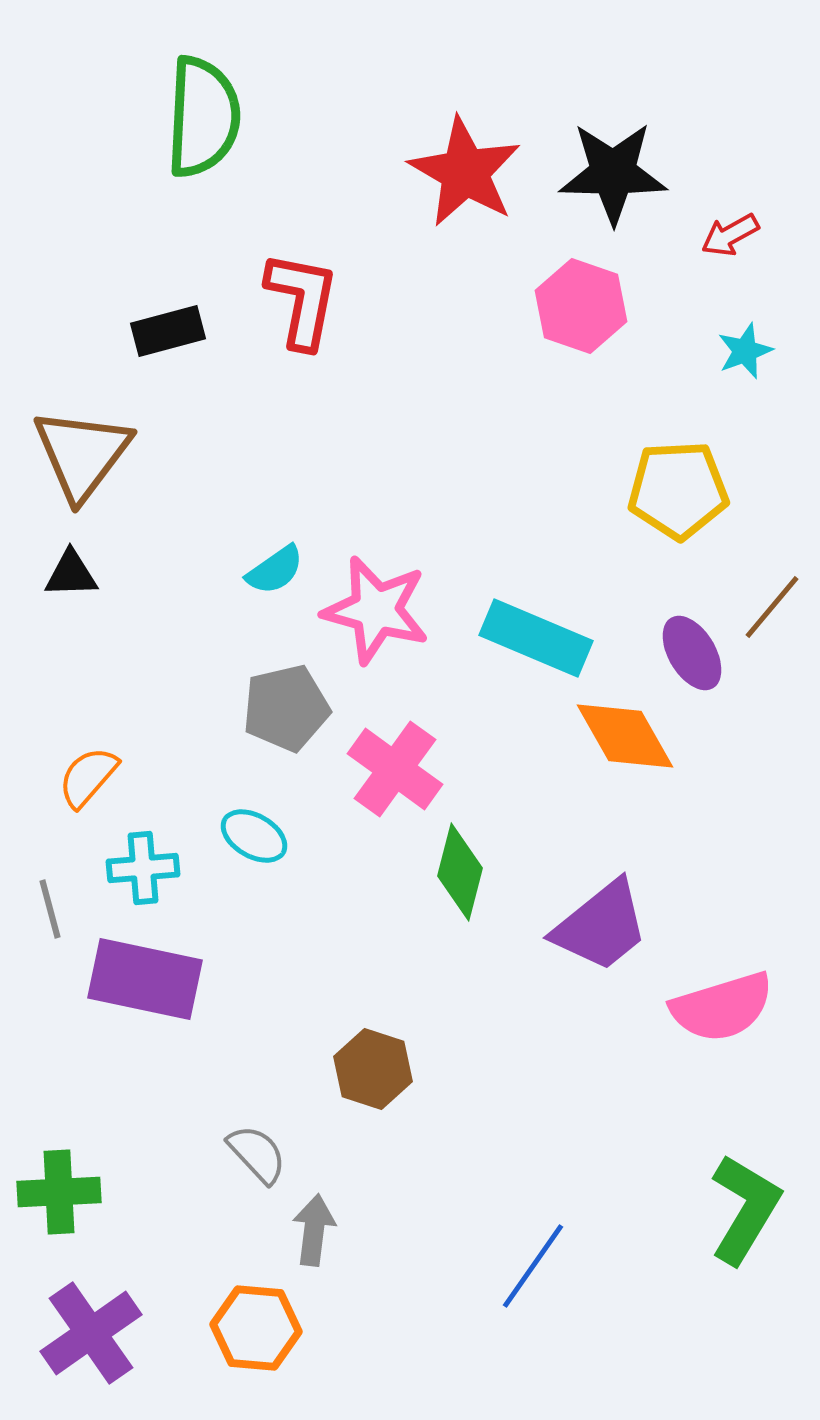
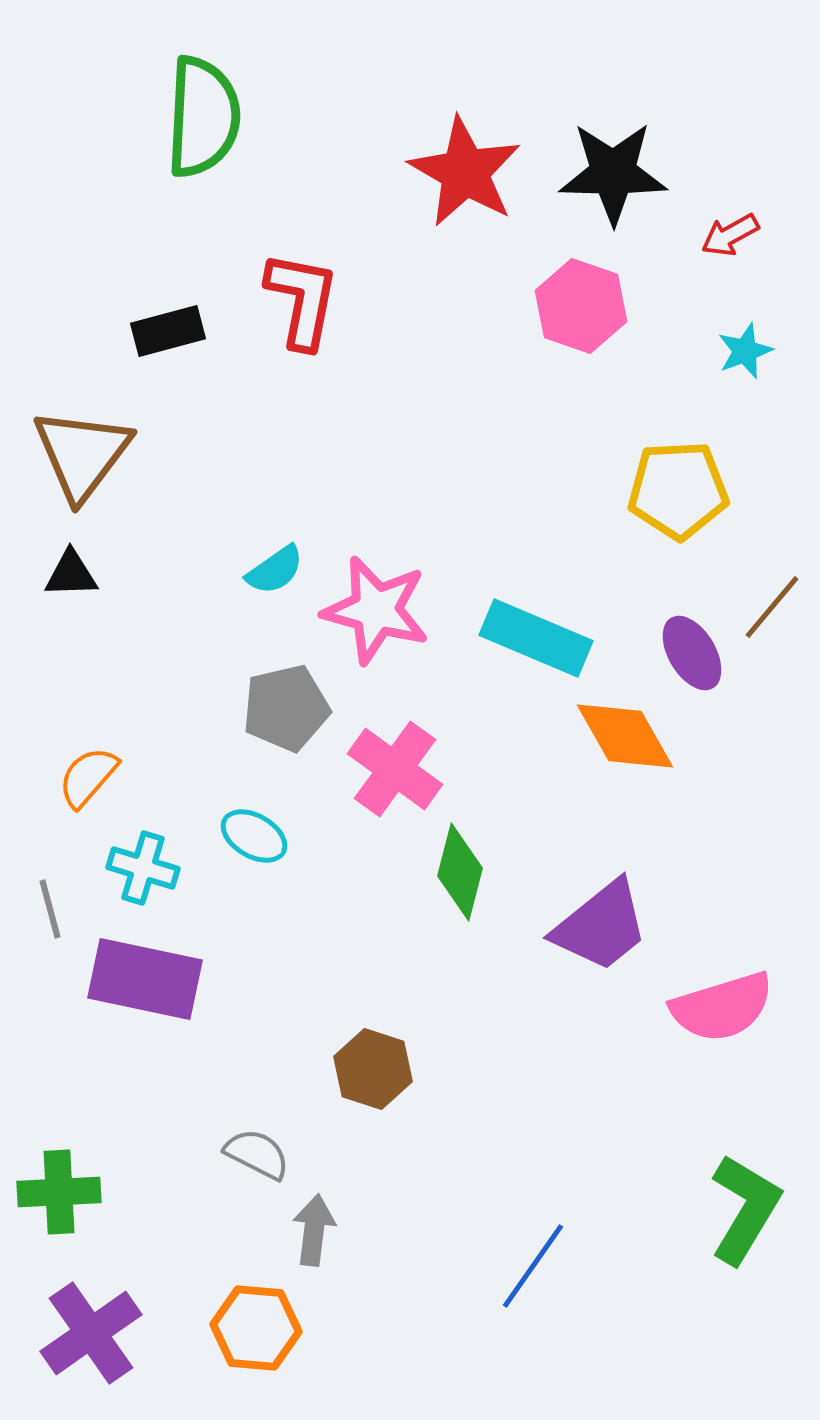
cyan cross: rotated 22 degrees clockwise
gray semicircle: rotated 20 degrees counterclockwise
